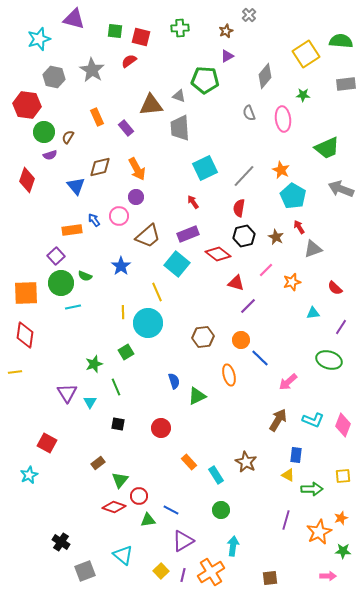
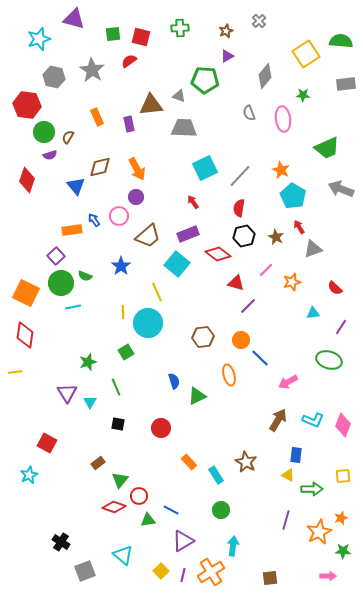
gray cross at (249, 15): moved 10 px right, 6 px down
green square at (115, 31): moved 2 px left, 3 px down; rotated 14 degrees counterclockwise
purple rectangle at (126, 128): moved 3 px right, 4 px up; rotated 28 degrees clockwise
gray trapezoid at (180, 128): moved 4 px right; rotated 96 degrees clockwise
gray line at (244, 176): moved 4 px left
orange square at (26, 293): rotated 28 degrees clockwise
green star at (94, 364): moved 6 px left, 2 px up
pink arrow at (288, 382): rotated 12 degrees clockwise
